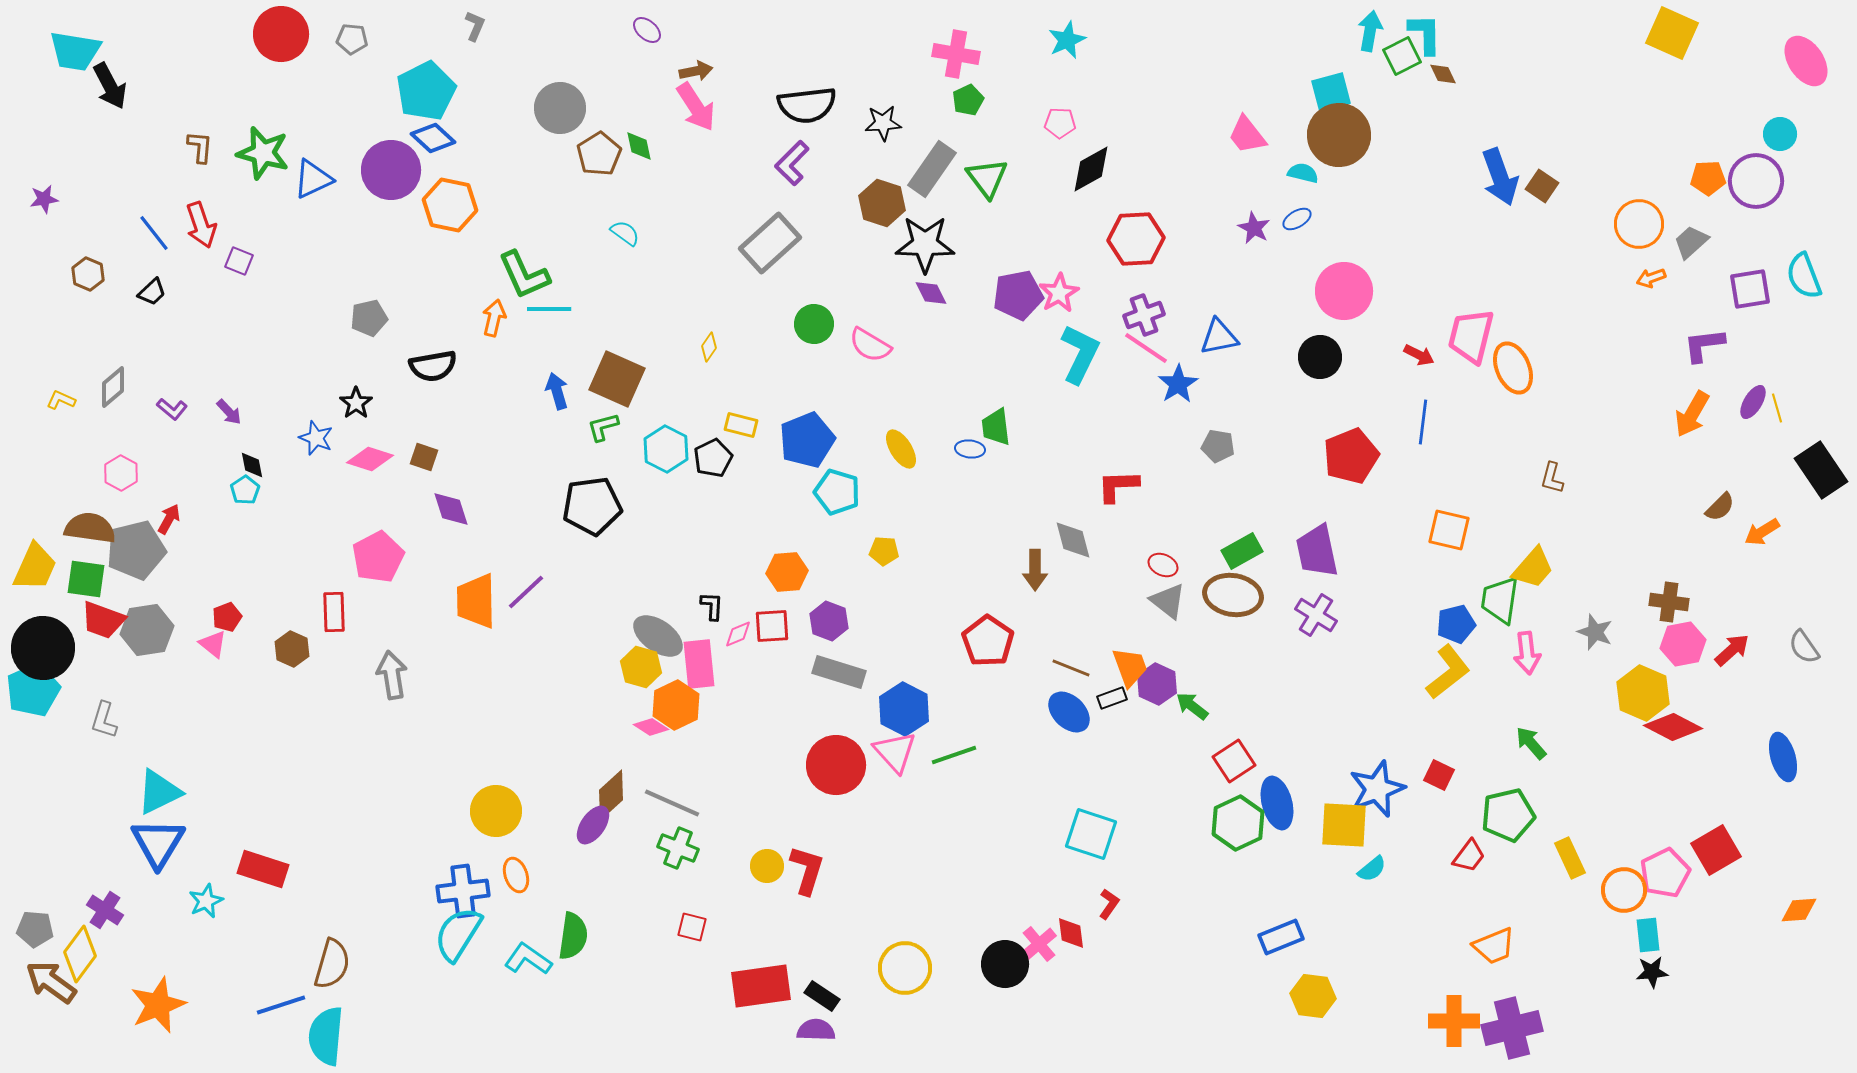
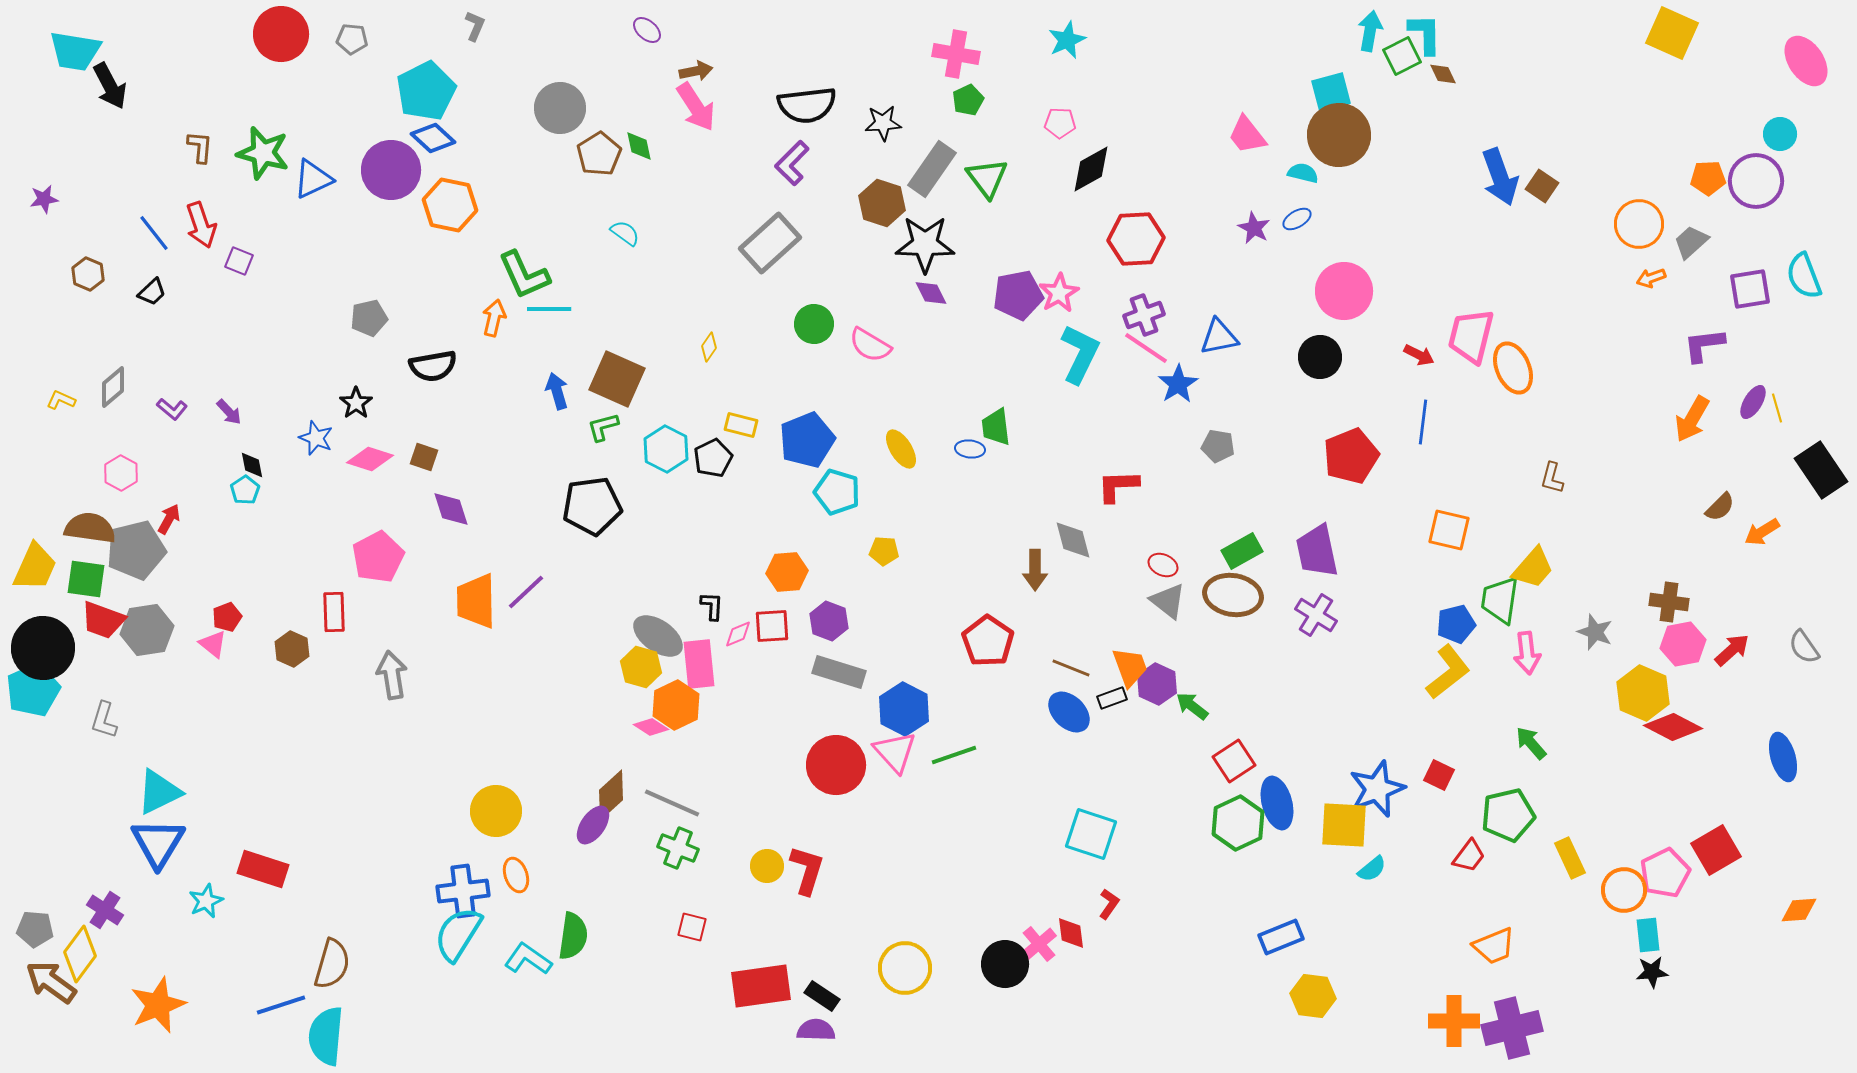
orange arrow at (1692, 414): moved 5 px down
